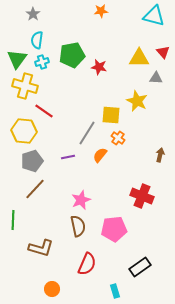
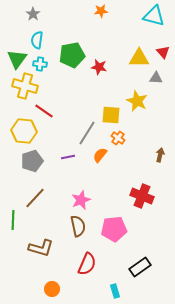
cyan cross: moved 2 px left, 2 px down; rotated 24 degrees clockwise
brown line: moved 9 px down
